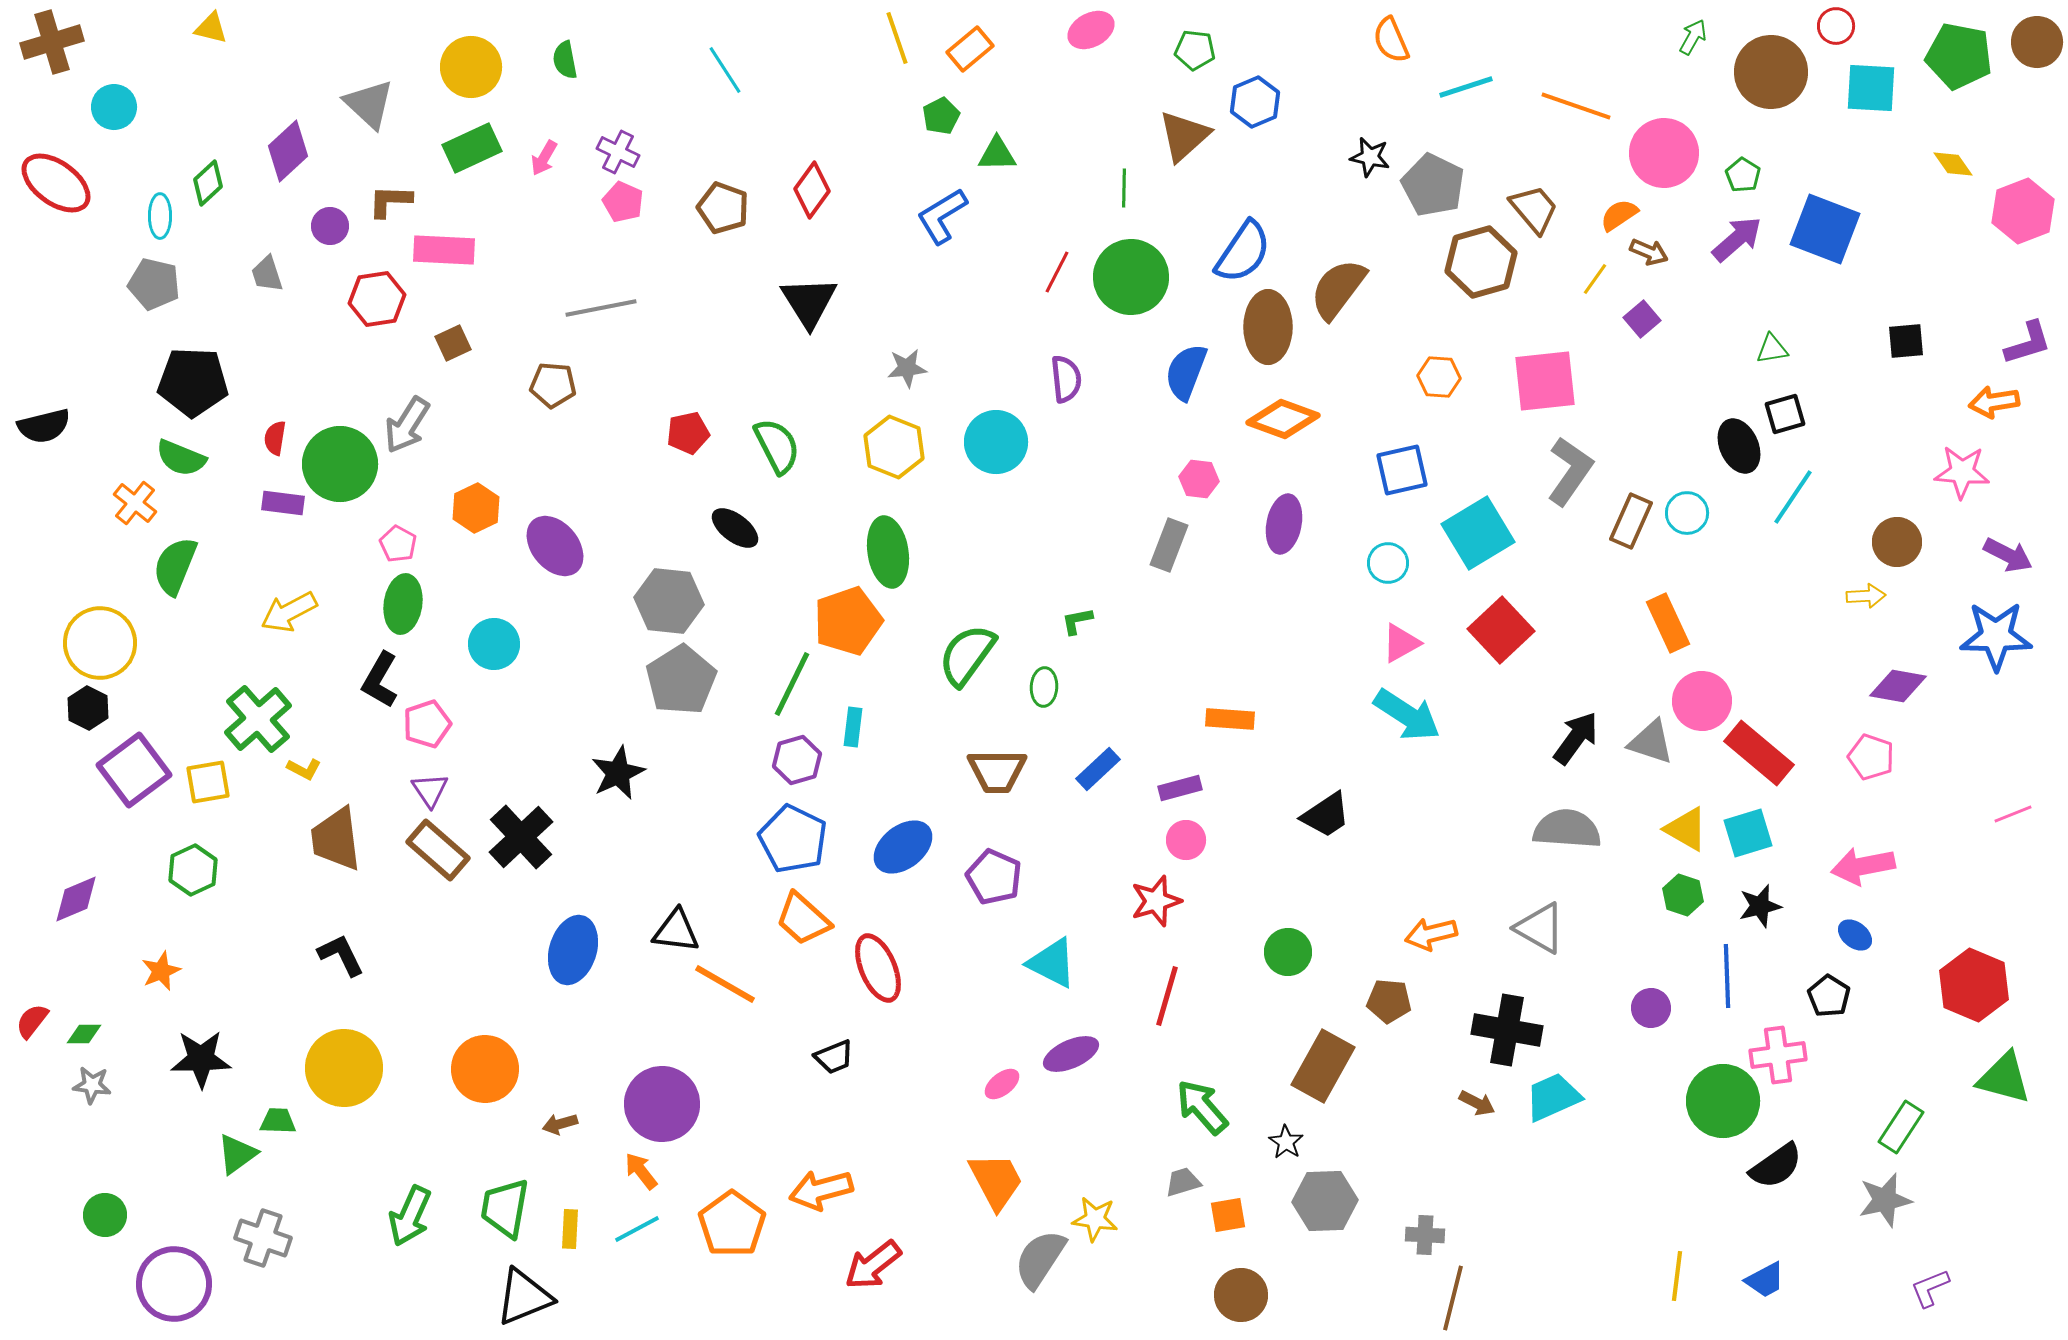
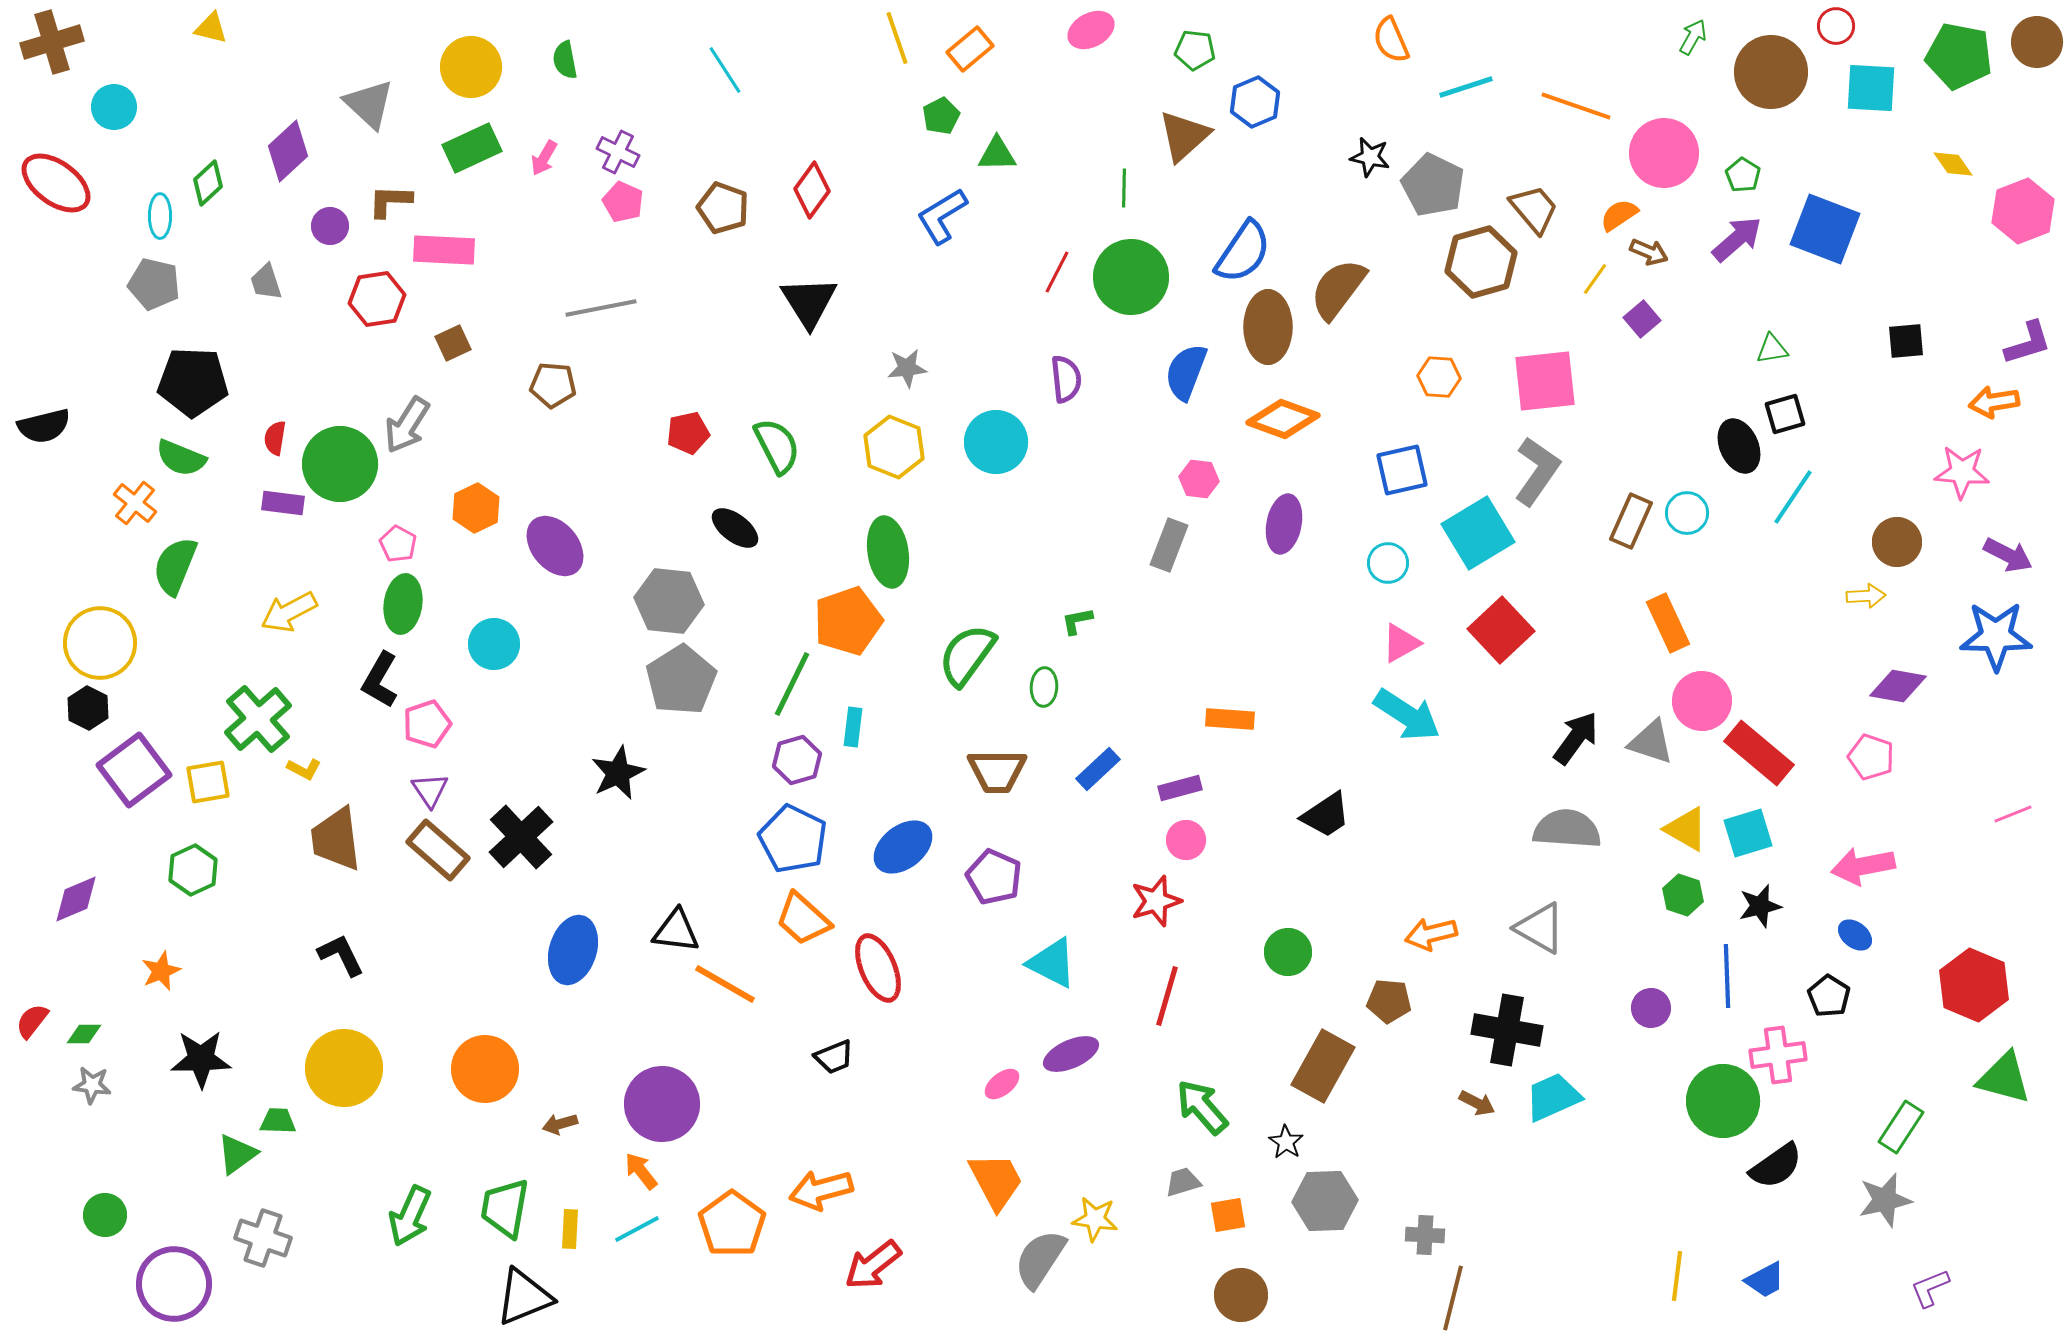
gray trapezoid at (267, 274): moved 1 px left, 8 px down
gray L-shape at (1570, 471): moved 33 px left
